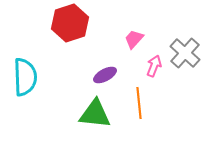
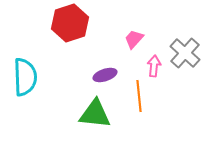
pink arrow: rotated 15 degrees counterclockwise
purple ellipse: rotated 10 degrees clockwise
orange line: moved 7 px up
